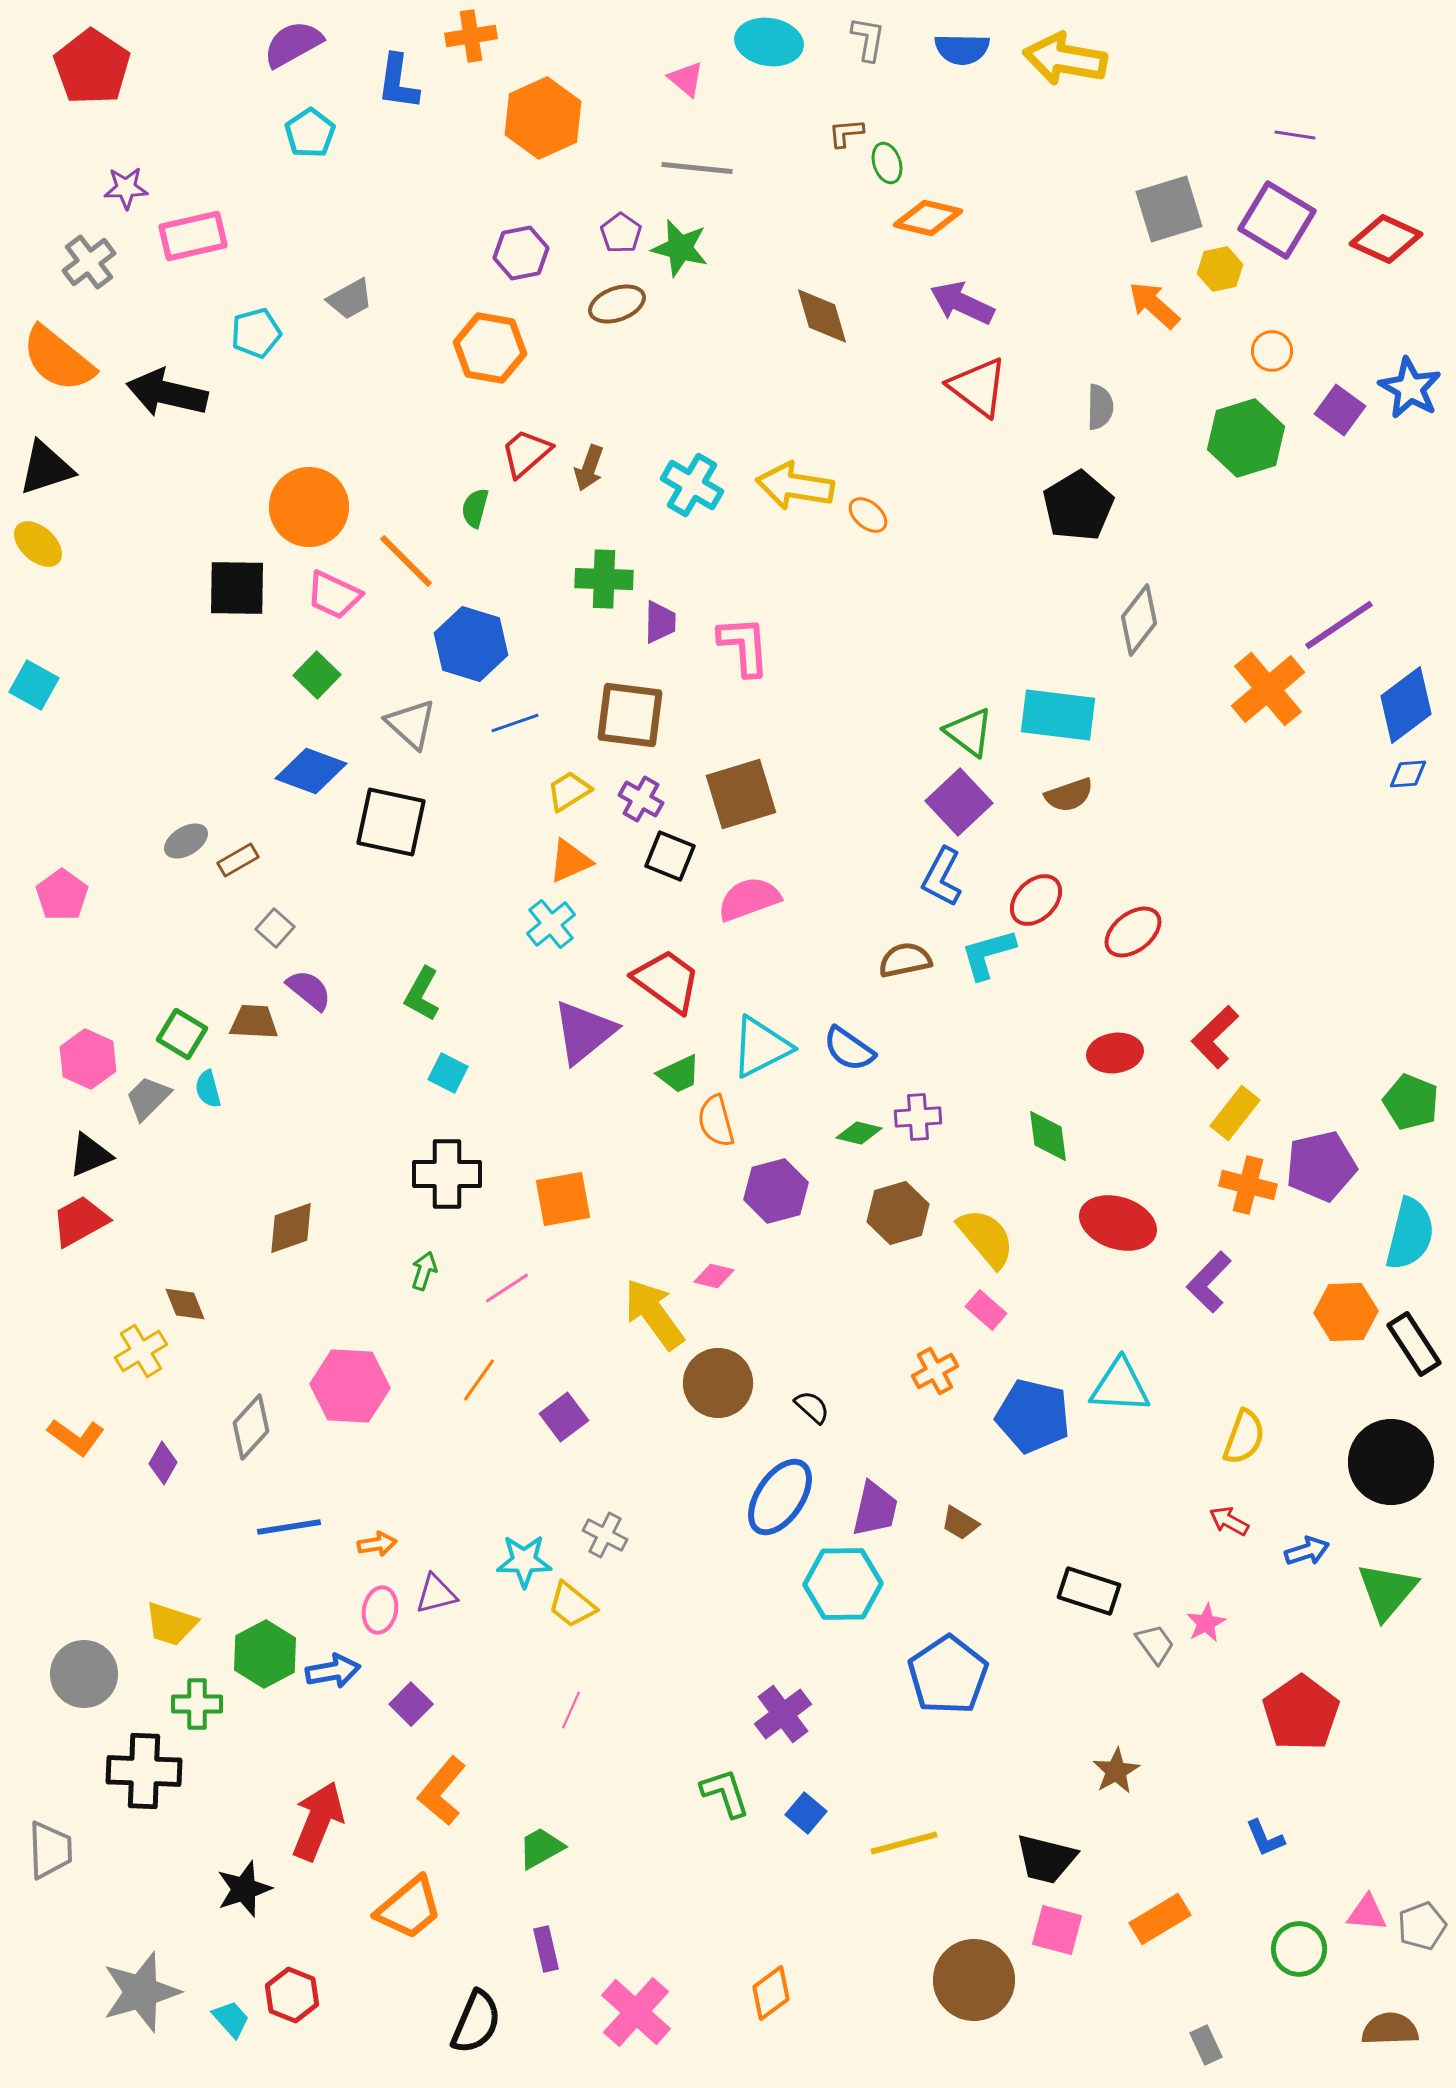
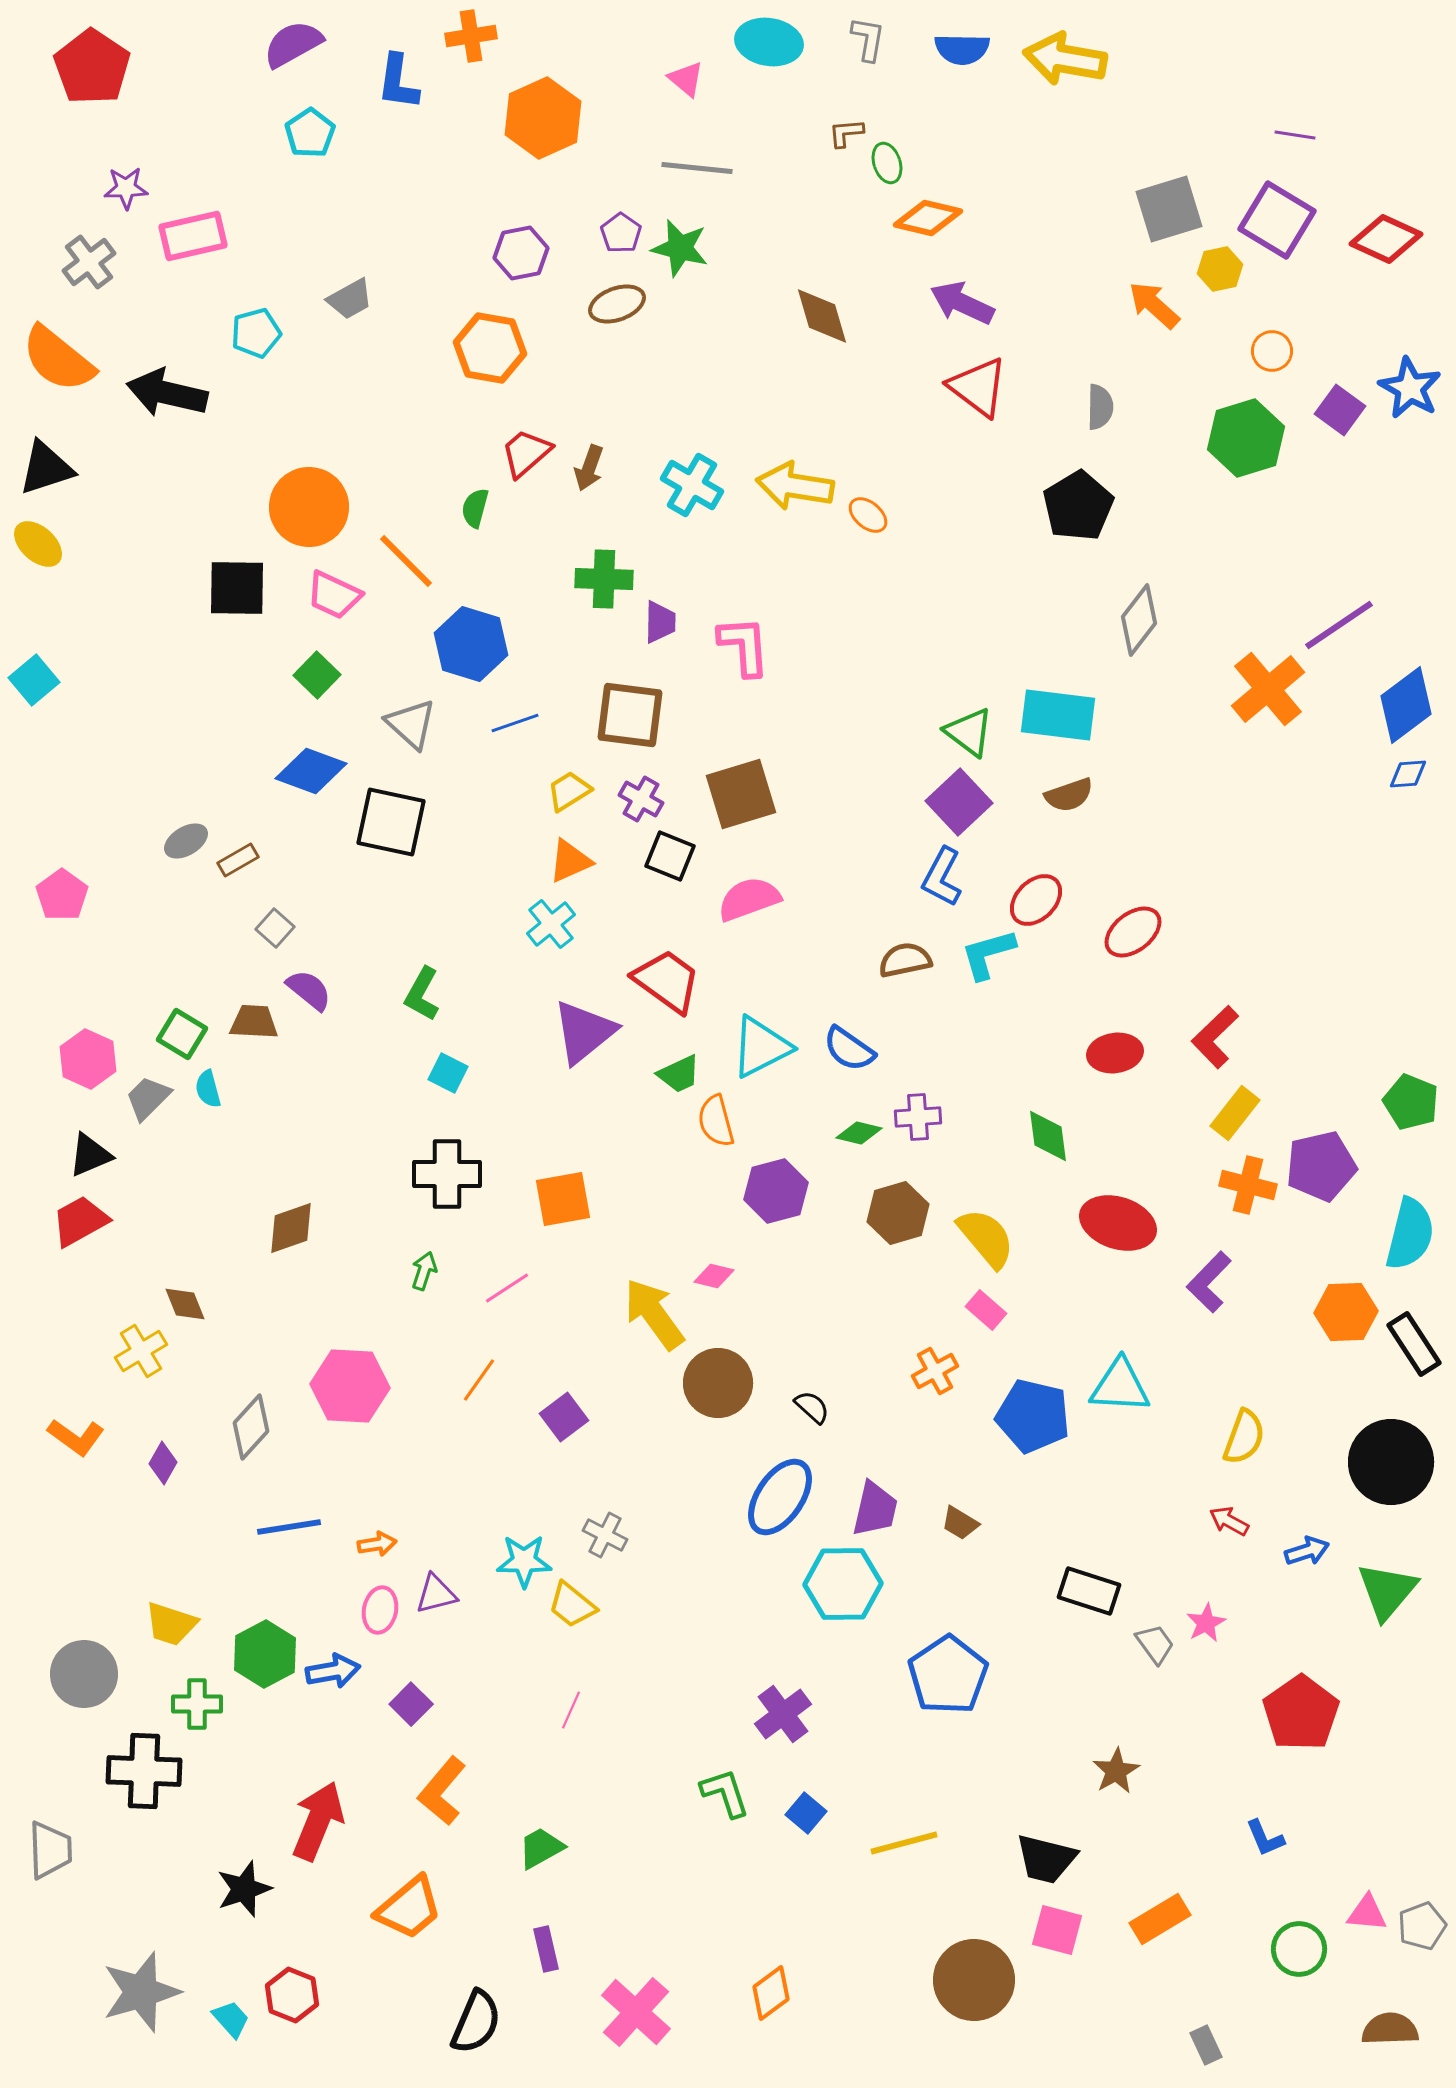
cyan square at (34, 685): moved 5 px up; rotated 21 degrees clockwise
